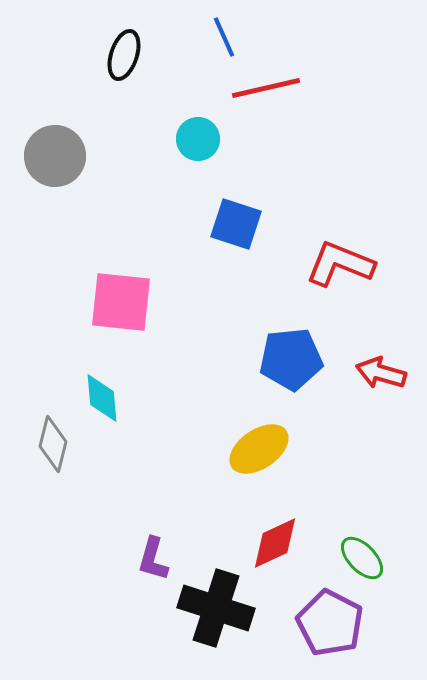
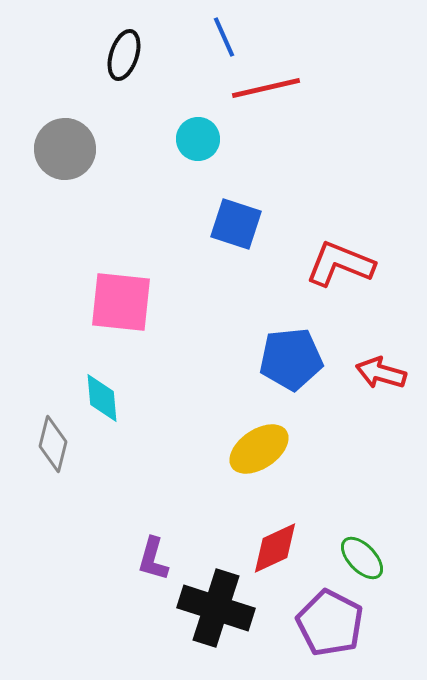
gray circle: moved 10 px right, 7 px up
red diamond: moved 5 px down
